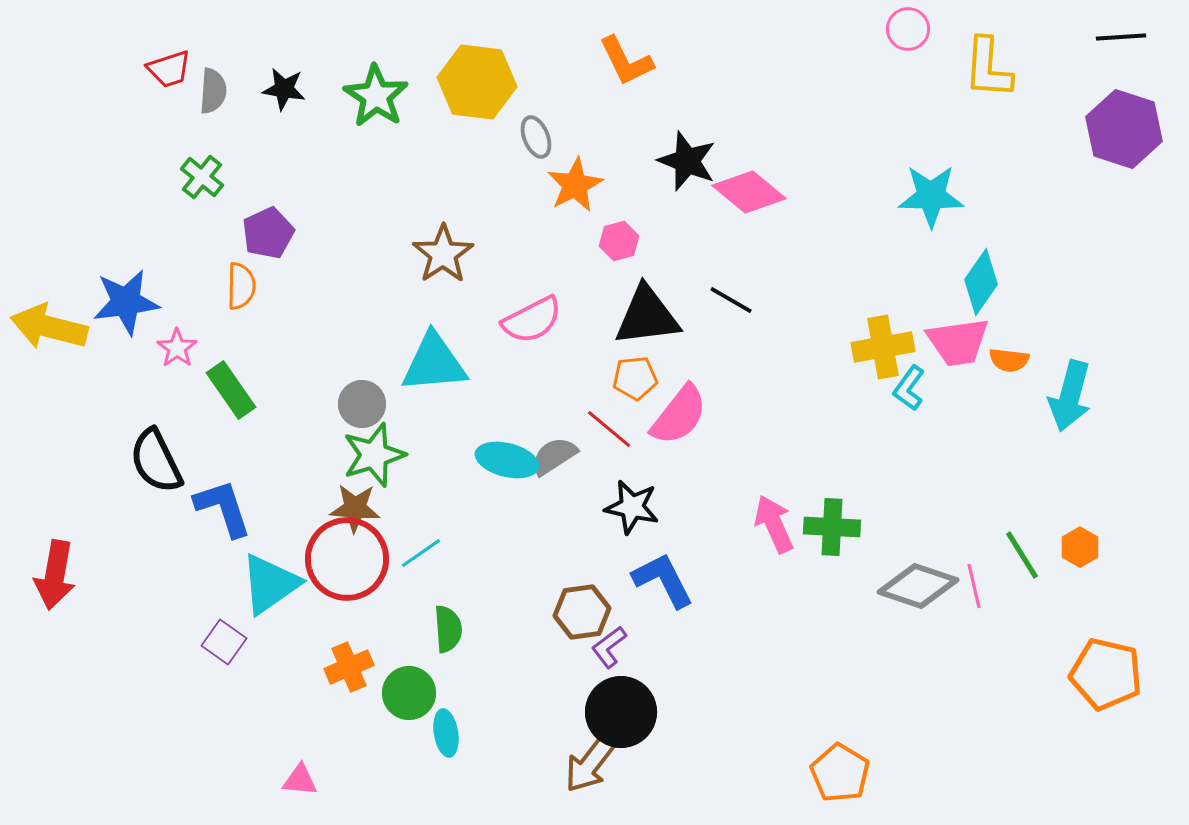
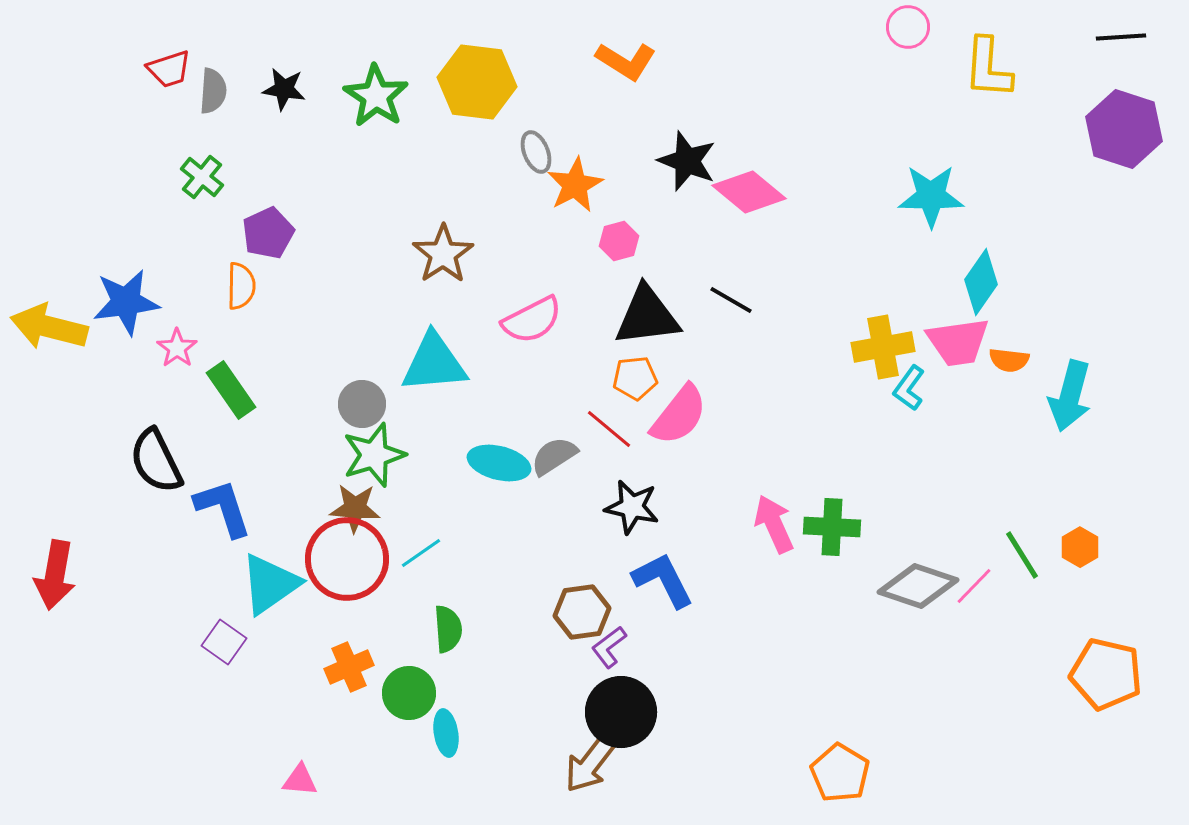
pink circle at (908, 29): moved 2 px up
orange L-shape at (626, 61): rotated 32 degrees counterclockwise
gray ellipse at (536, 137): moved 15 px down
cyan ellipse at (507, 460): moved 8 px left, 3 px down
pink line at (974, 586): rotated 57 degrees clockwise
